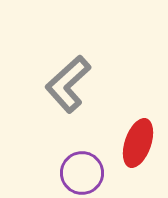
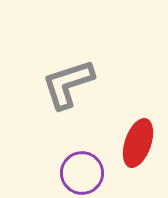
gray L-shape: rotated 24 degrees clockwise
